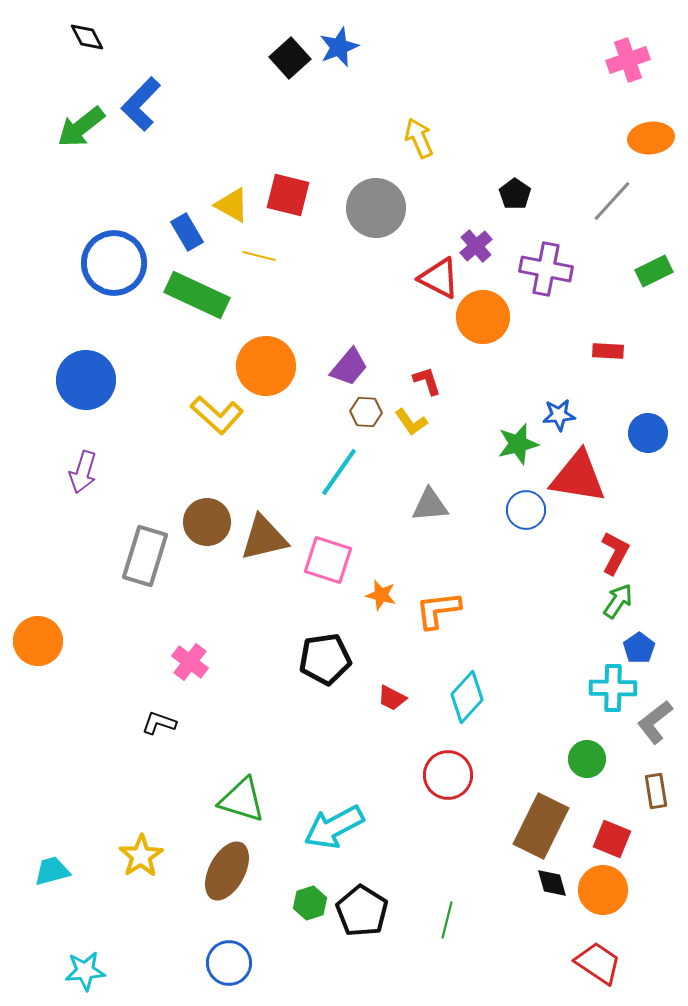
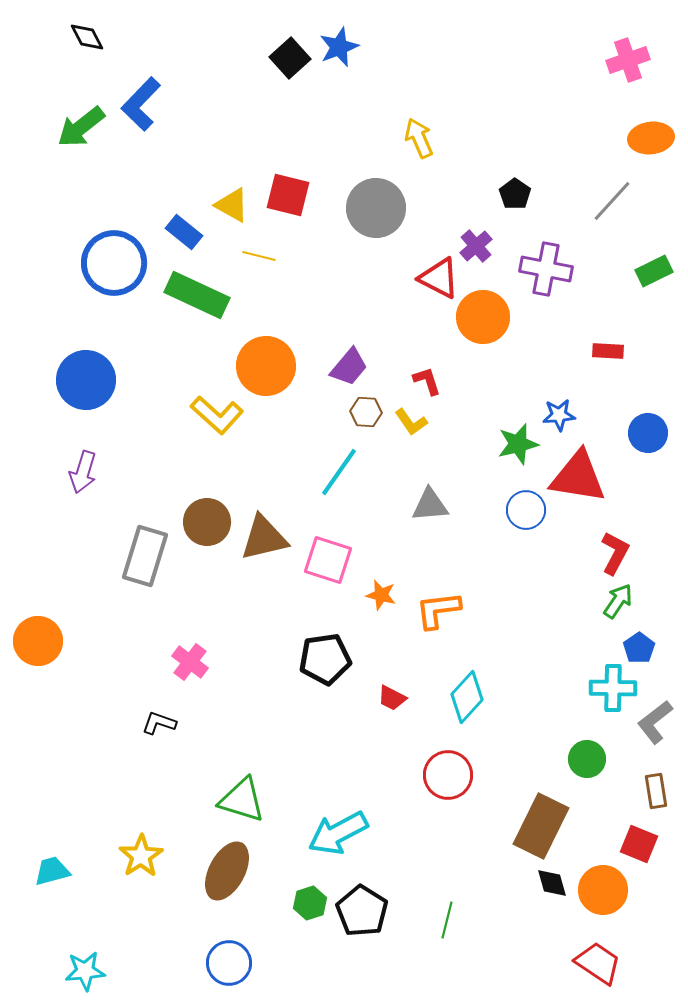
blue rectangle at (187, 232): moved 3 px left; rotated 21 degrees counterclockwise
cyan arrow at (334, 827): moved 4 px right, 6 px down
red square at (612, 839): moved 27 px right, 5 px down
